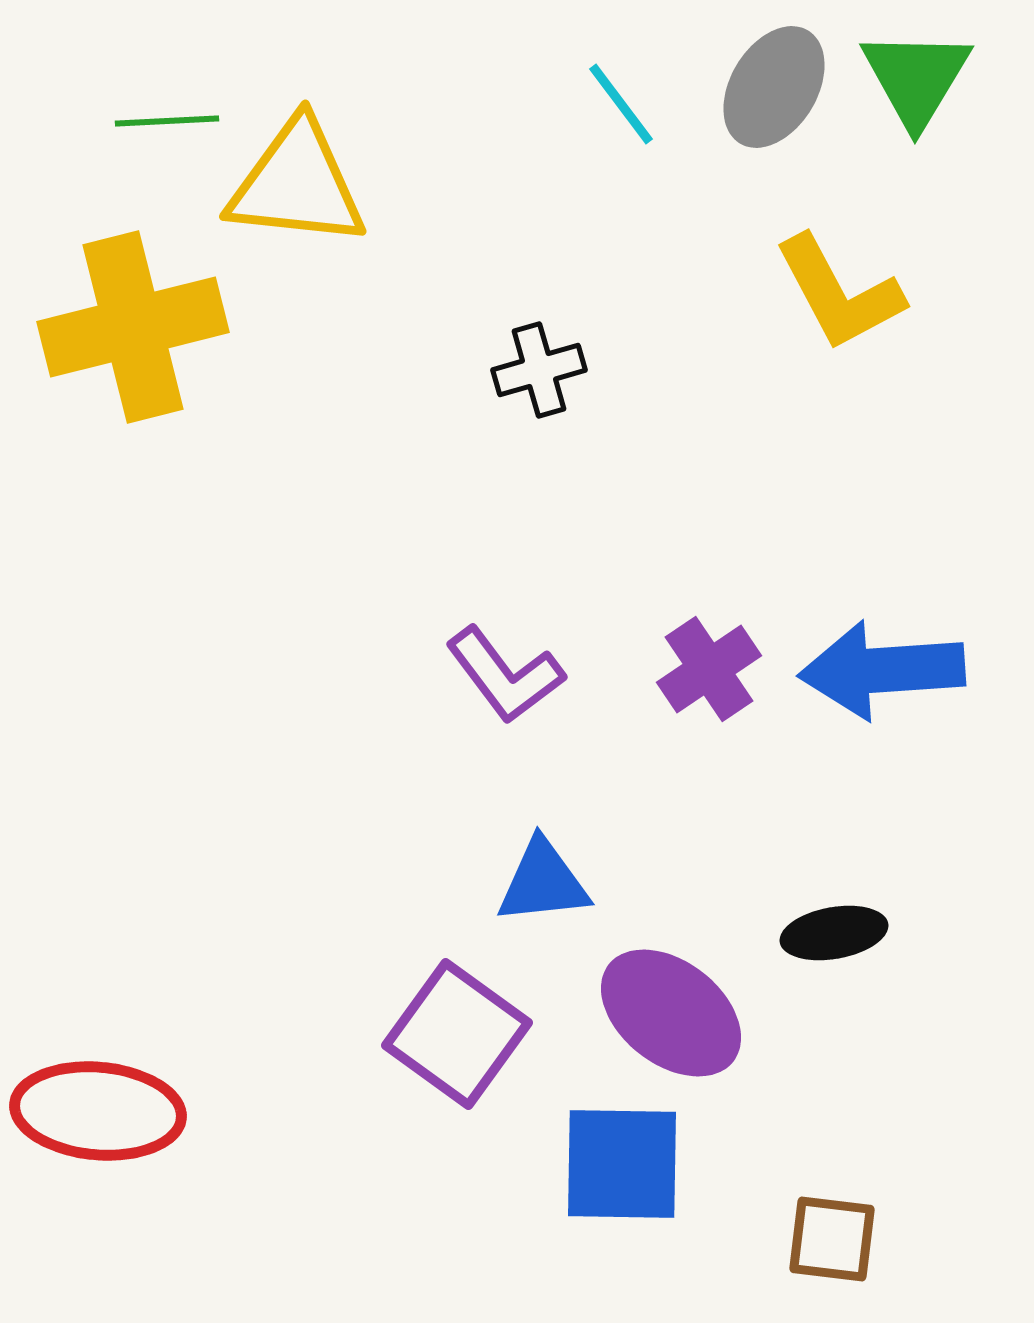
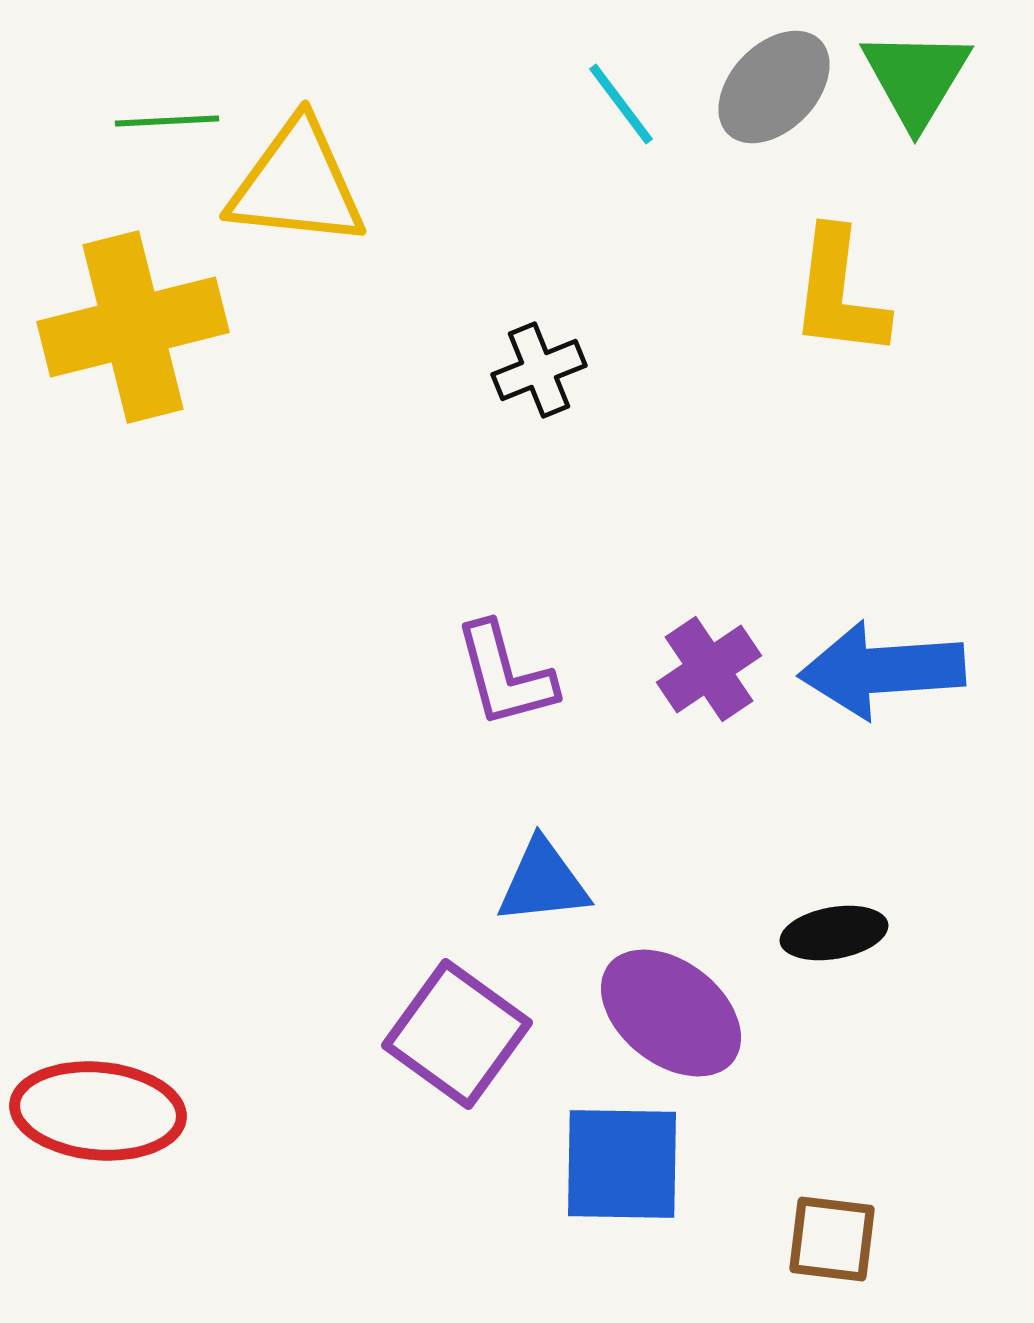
gray ellipse: rotated 13 degrees clockwise
yellow L-shape: rotated 35 degrees clockwise
black cross: rotated 6 degrees counterclockwise
purple L-shape: rotated 22 degrees clockwise
